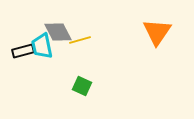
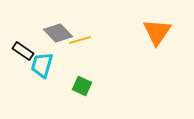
gray diamond: moved 1 px down; rotated 16 degrees counterclockwise
cyan trapezoid: moved 19 px down; rotated 28 degrees clockwise
black rectangle: rotated 50 degrees clockwise
